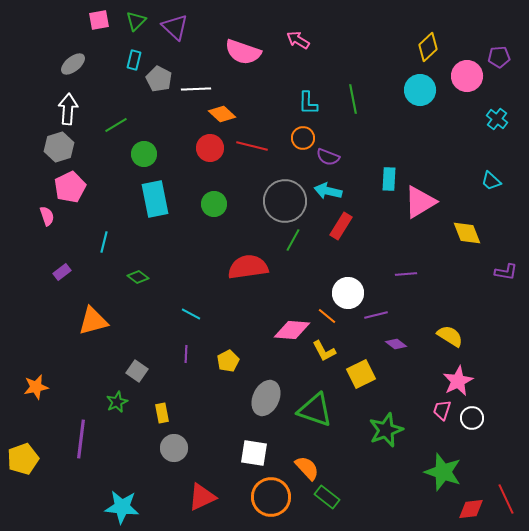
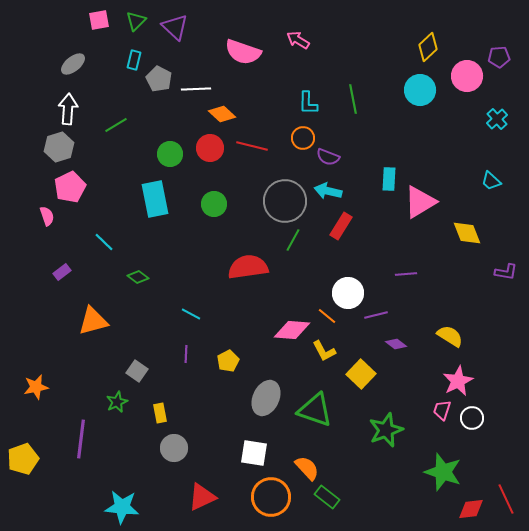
cyan cross at (497, 119): rotated 10 degrees clockwise
green circle at (144, 154): moved 26 px right
cyan line at (104, 242): rotated 60 degrees counterclockwise
yellow square at (361, 374): rotated 20 degrees counterclockwise
yellow rectangle at (162, 413): moved 2 px left
